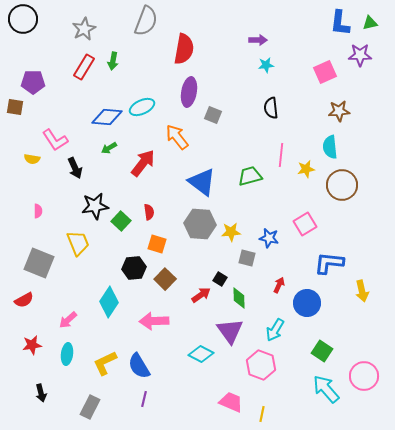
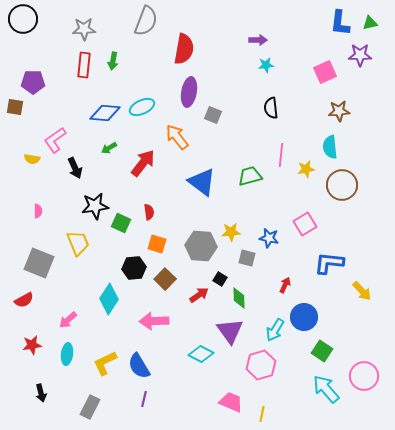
gray star at (84, 29): rotated 25 degrees clockwise
red rectangle at (84, 67): moved 2 px up; rotated 25 degrees counterclockwise
blue diamond at (107, 117): moved 2 px left, 4 px up
pink L-shape at (55, 140): rotated 88 degrees clockwise
green square at (121, 221): moved 2 px down; rotated 18 degrees counterclockwise
gray hexagon at (200, 224): moved 1 px right, 22 px down
red arrow at (279, 285): moved 6 px right
yellow arrow at (362, 291): rotated 30 degrees counterclockwise
red arrow at (201, 295): moved 2 px left
cyan diamond at (109, 302): moved 3 px up
blue circle at (307, 303): moved 3 px left, 14 px down
pink hexagon at (261, 365): rotated 24 degrees clockwise
